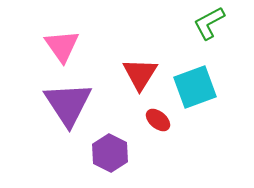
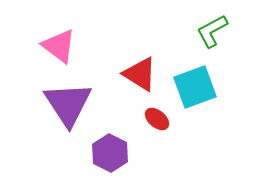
green L-shape: moved 3 px right, 8 px down
pink triangle: moved 3 px left; rotated 18 degrees counterclockwise
red triangle: rotated 30 degrees counterclockwise
red ellipse: moved 1 px left, 1 px up
